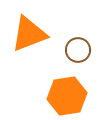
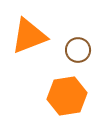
orange triangle: moved 2 px down
